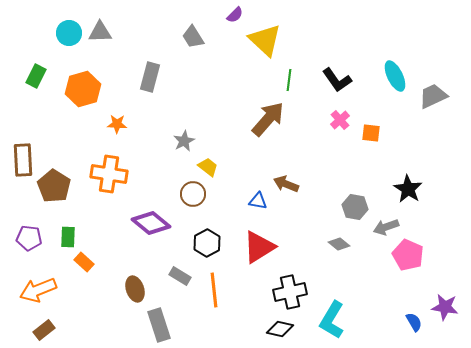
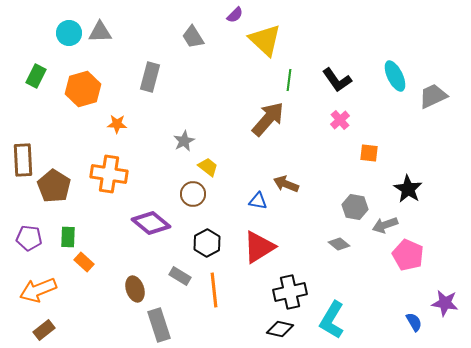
orange square at (371, 133): moved 2 px left, 20 px down
gray arrow at (386, 227): moved 1 px left, 2 px up
purple star at (445, 307): moved 4 px up
